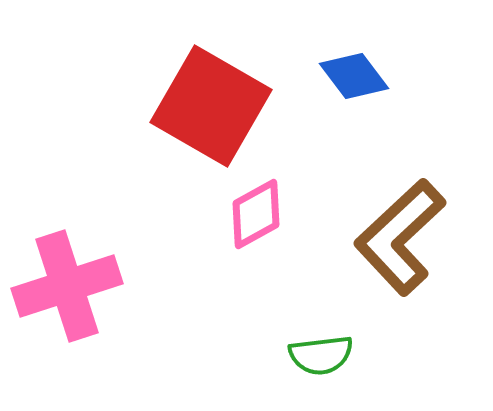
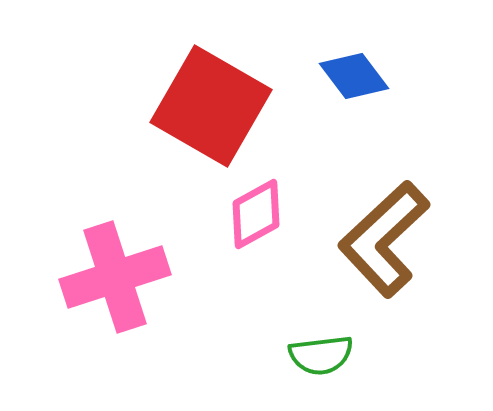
brown L-shape: moved 16 px left, 2 px down
pink cross: moved 48 px right, 9 px up
